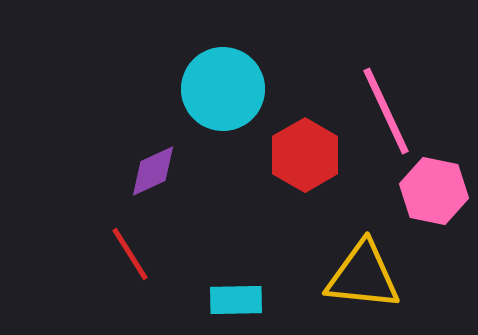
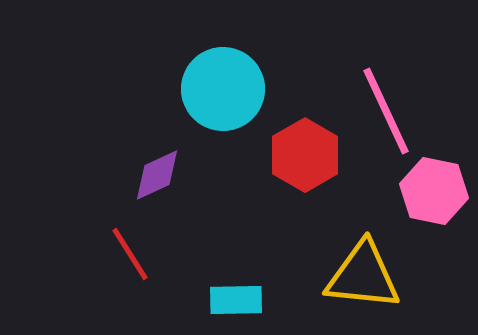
purple diamond: moved 4 px right, 4 px down
